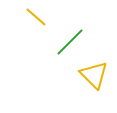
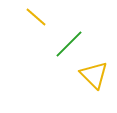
green line: moved 1 px left, 2 px down
